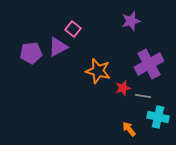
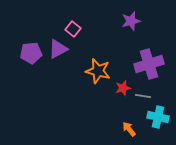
purple triangle: moved 2 px down
purple cross: rotated 12 degrees clockwise
